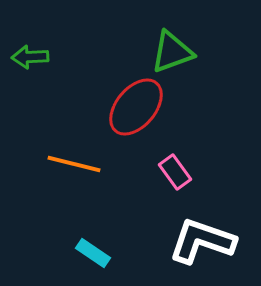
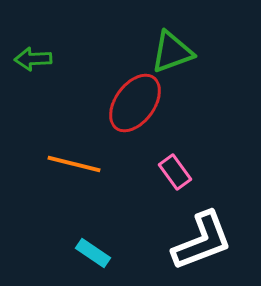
green arrow: moved 3 px right, 2 px down
red ellipse: moved 1 px left, 4 px up; rotated 4 degrees counterclockwise
white L-shape: rotated 140 degrees clockwise
